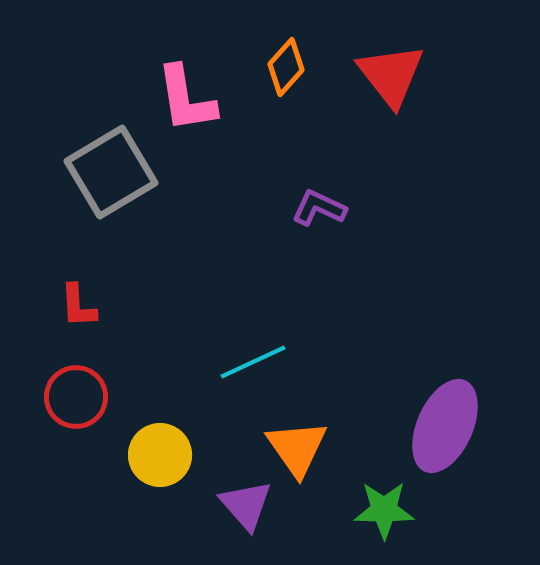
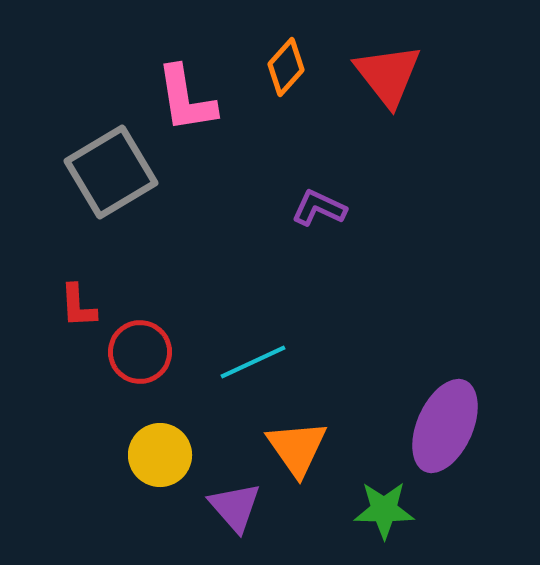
red triangle: moved 3 px left
red circle: moved 64 px right, 45 px up
purple triangle: moved 11 px left, 2 px down
